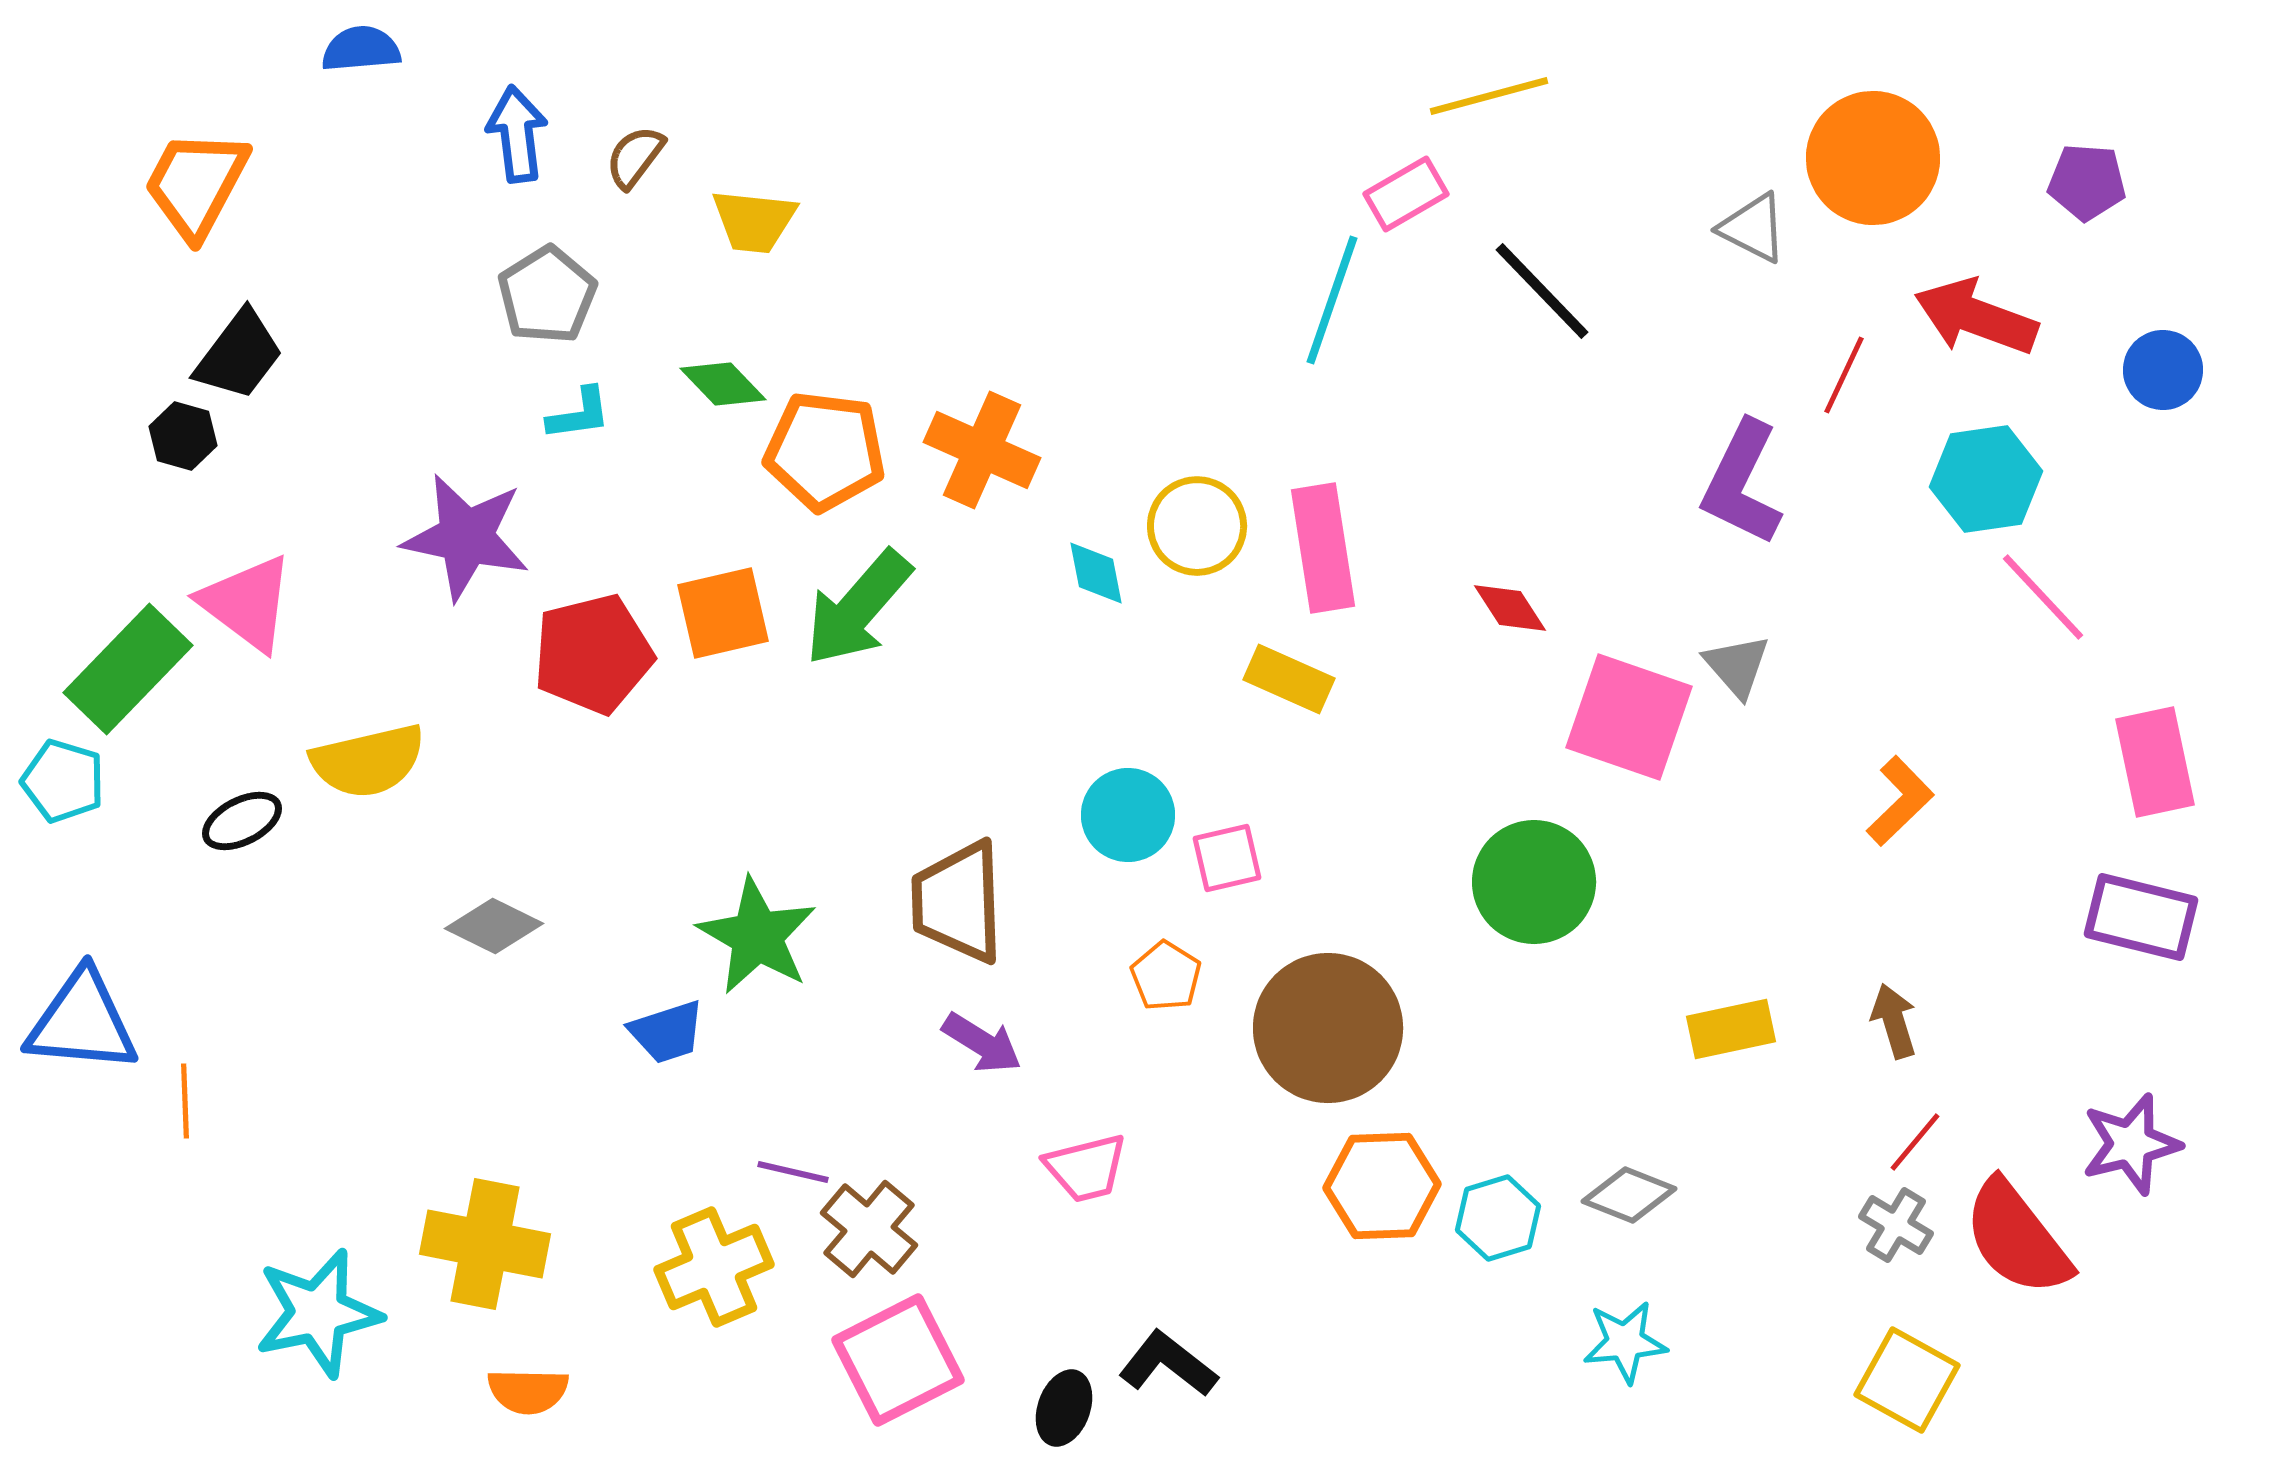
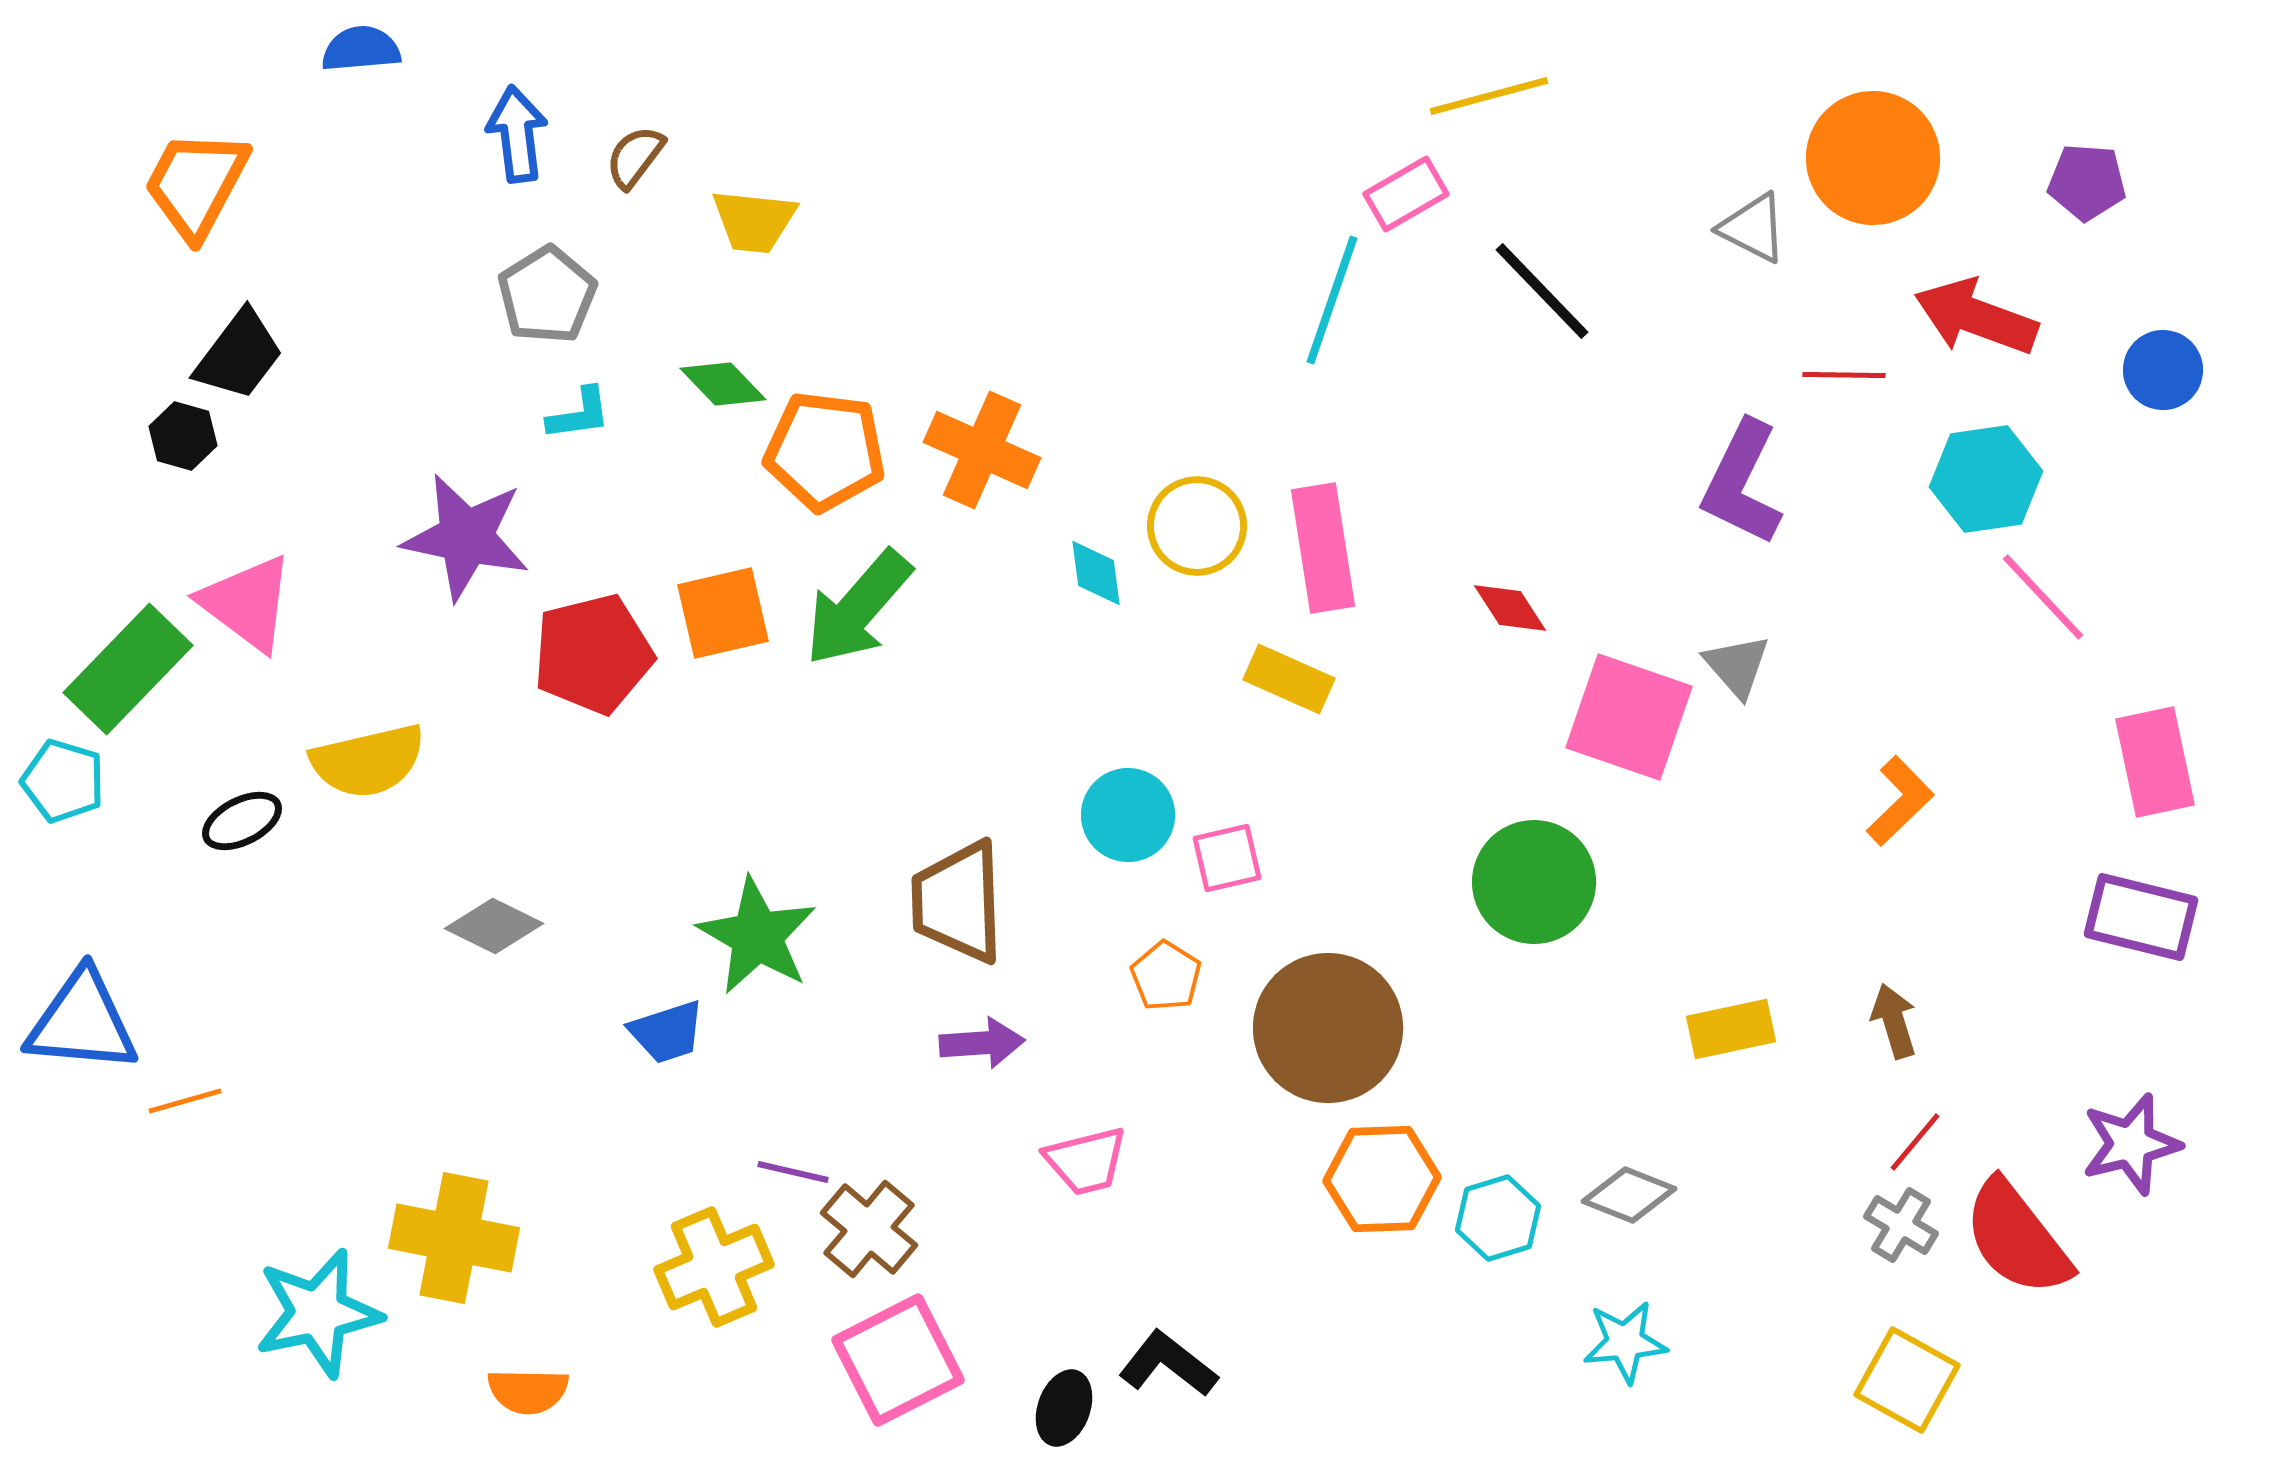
red line at (1844, 375): rotated 66 degrees clockwise
cyan diamond at (1096, 573): rotated 4 degrees clockwise
purple arrow at (982, 1043): rotated 36 degrees counterclockwise
orange line at (185, 1101): rotated 76 degrees clockwise
pink trapezoid at (1086, 1168): moved 7 px up
orange hexagon at (1382, 1186): moved 7 px up
gray cross at (1896, 1225): moved 5 px right
yellow cross at (485, 1244): moved 31 px left, 6 px up
